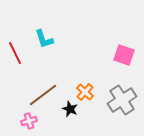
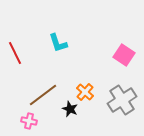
cyan L-shape: moved 14 px right, 4 px down
pink square: rotated 15 degrees clockwise
pink cross: rotated 28 degrees clockwise
